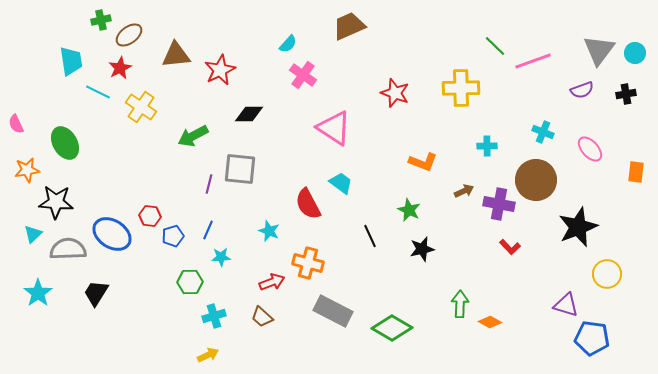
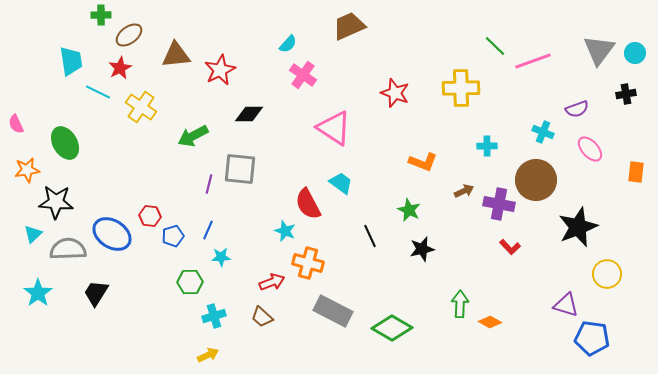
green cross at (101, 20): moved 5 px up; rotated 12 degrees clockwise
purple semicircle at (582, 90): moved 5 px left, 19 px down
cyan star at (269, 231): moved 16 px right
